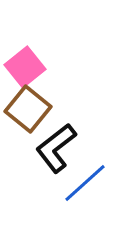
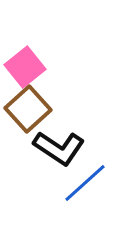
brown square: rotated 9 degrees clockwise
black L-shape: moved 3 px right; rotated 108 degrees counterclockwise
